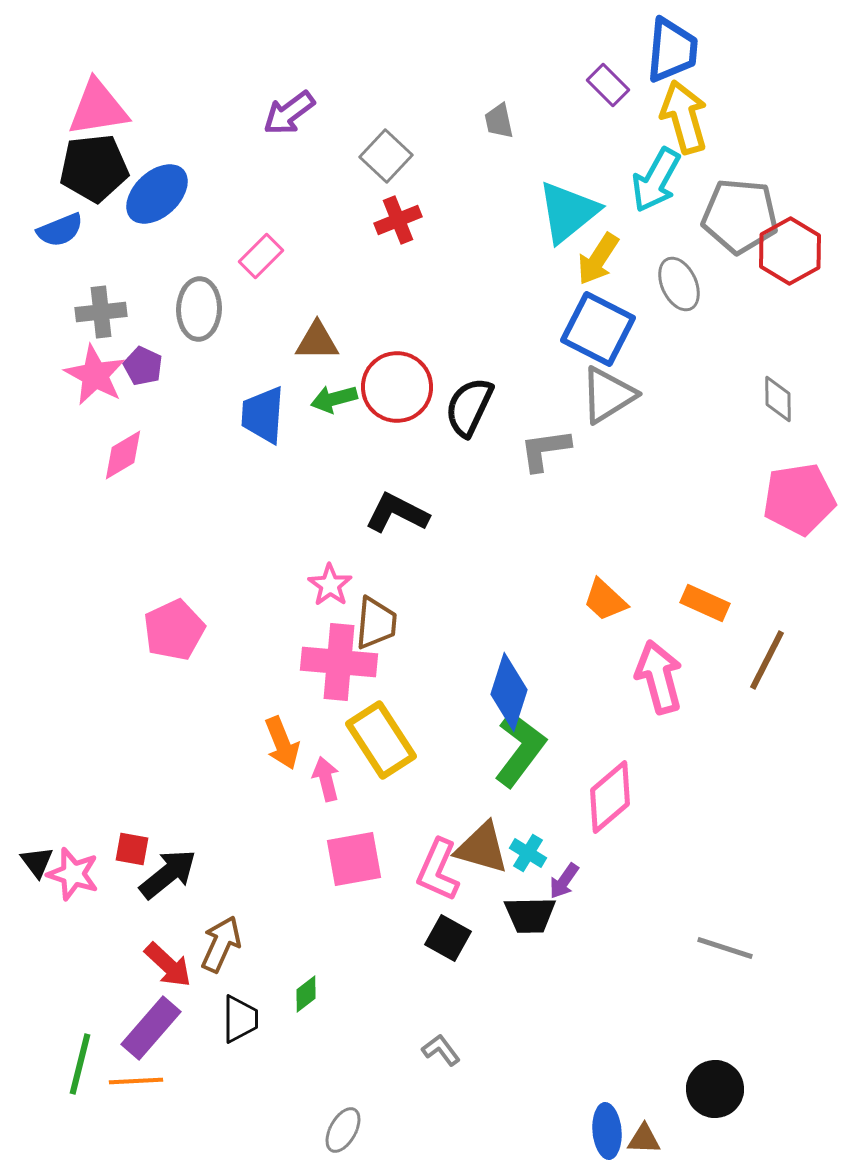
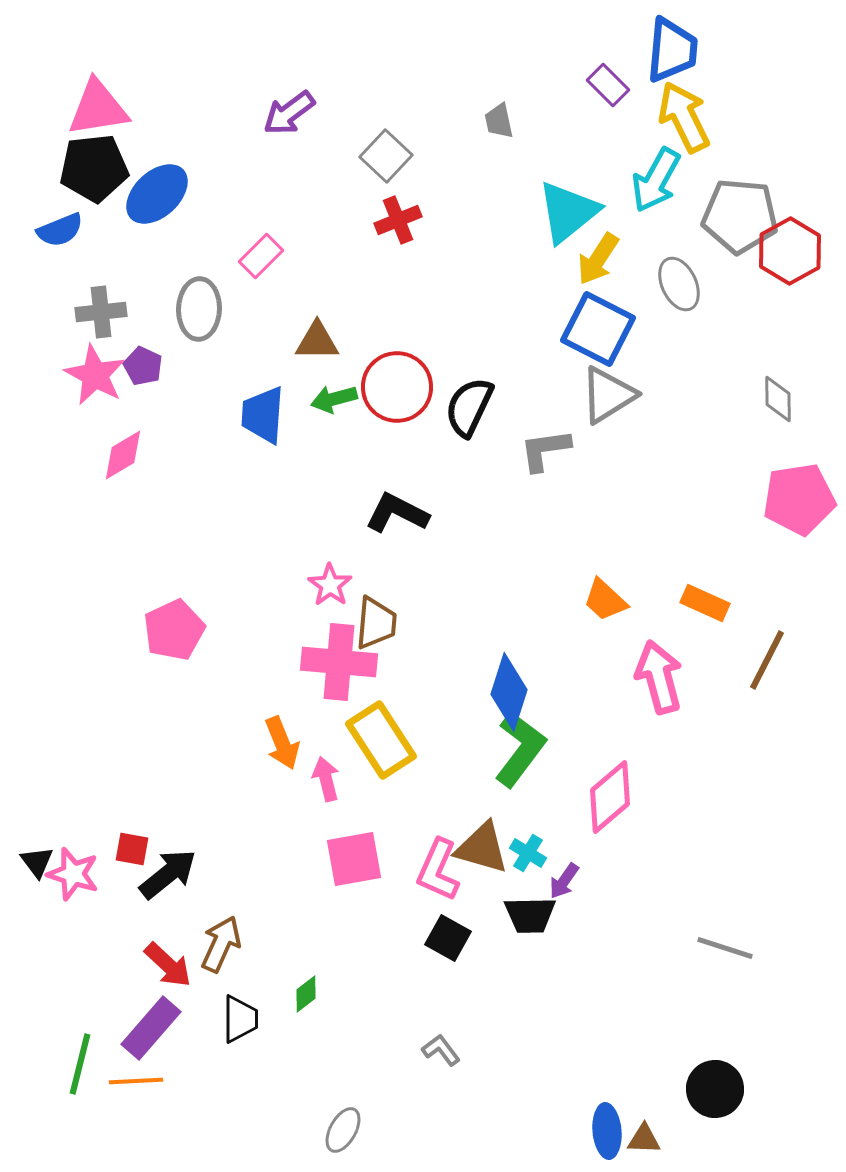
yellow arrow at (684, 117): rotated 10 degrees counterclockwise
